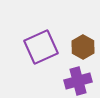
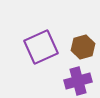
brown hexagon: rotated 15 degrees clockwise
